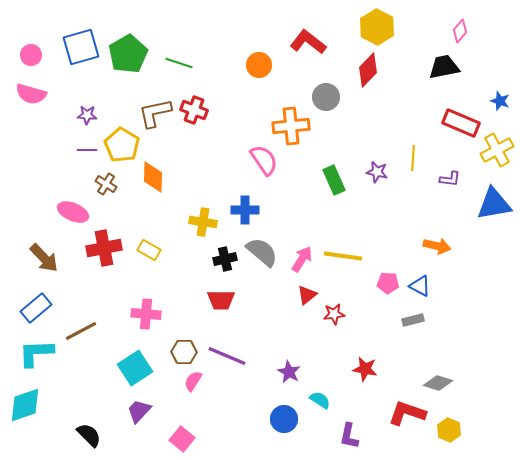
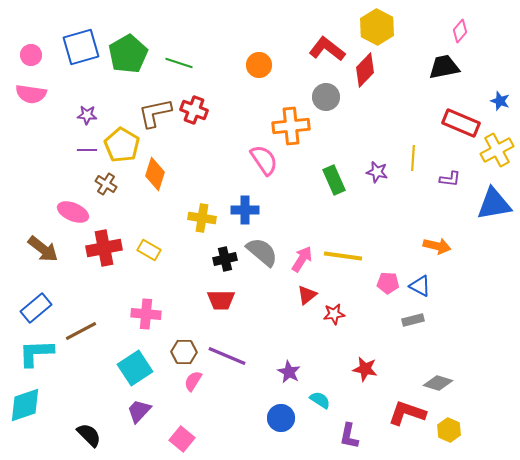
red L-shape at (308, 42): moved 19 px right, 7 px down
red diamond at (368, 70): moved 3 px left
pink semicircle at (31, 94): rotated 8 degrees counterclockwise
orange diamond at (153, 177): moved 2 px right, 3 px up; rotated 16 degrees clockwise
yellow cross at (203, 222): moved 1 px left, 4 px up
brown arrow at (44, 258): moved 1 px left, 9 px up; rotated 8 degrees counterclockwise
blue circle at (284, 419): moved 3 px left, 1 px up
